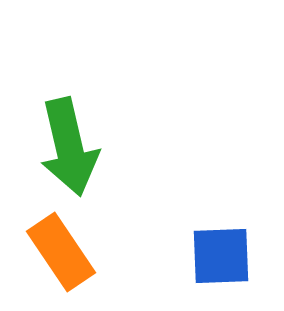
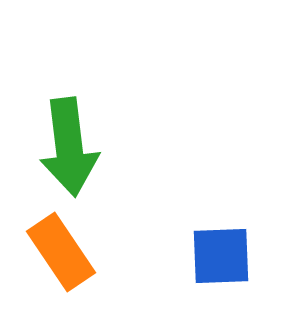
green arrow: rotated 6 degrees clockwise
